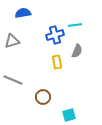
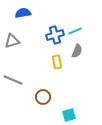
cyan line: moved 6 px down; rotated 16 degrees counterclockwise
